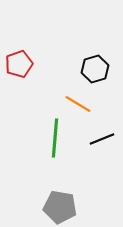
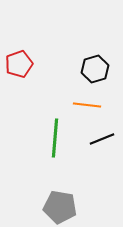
orange line: moved 9 px right, 1 px down; rotated 24 degrees counterclockwise
